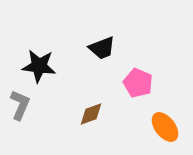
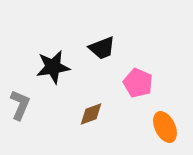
black star: moved 14 px right, 1 px down; rotated 16 degrees counterclockwise
orange ellipse: rotated 12 degrees clockwise
